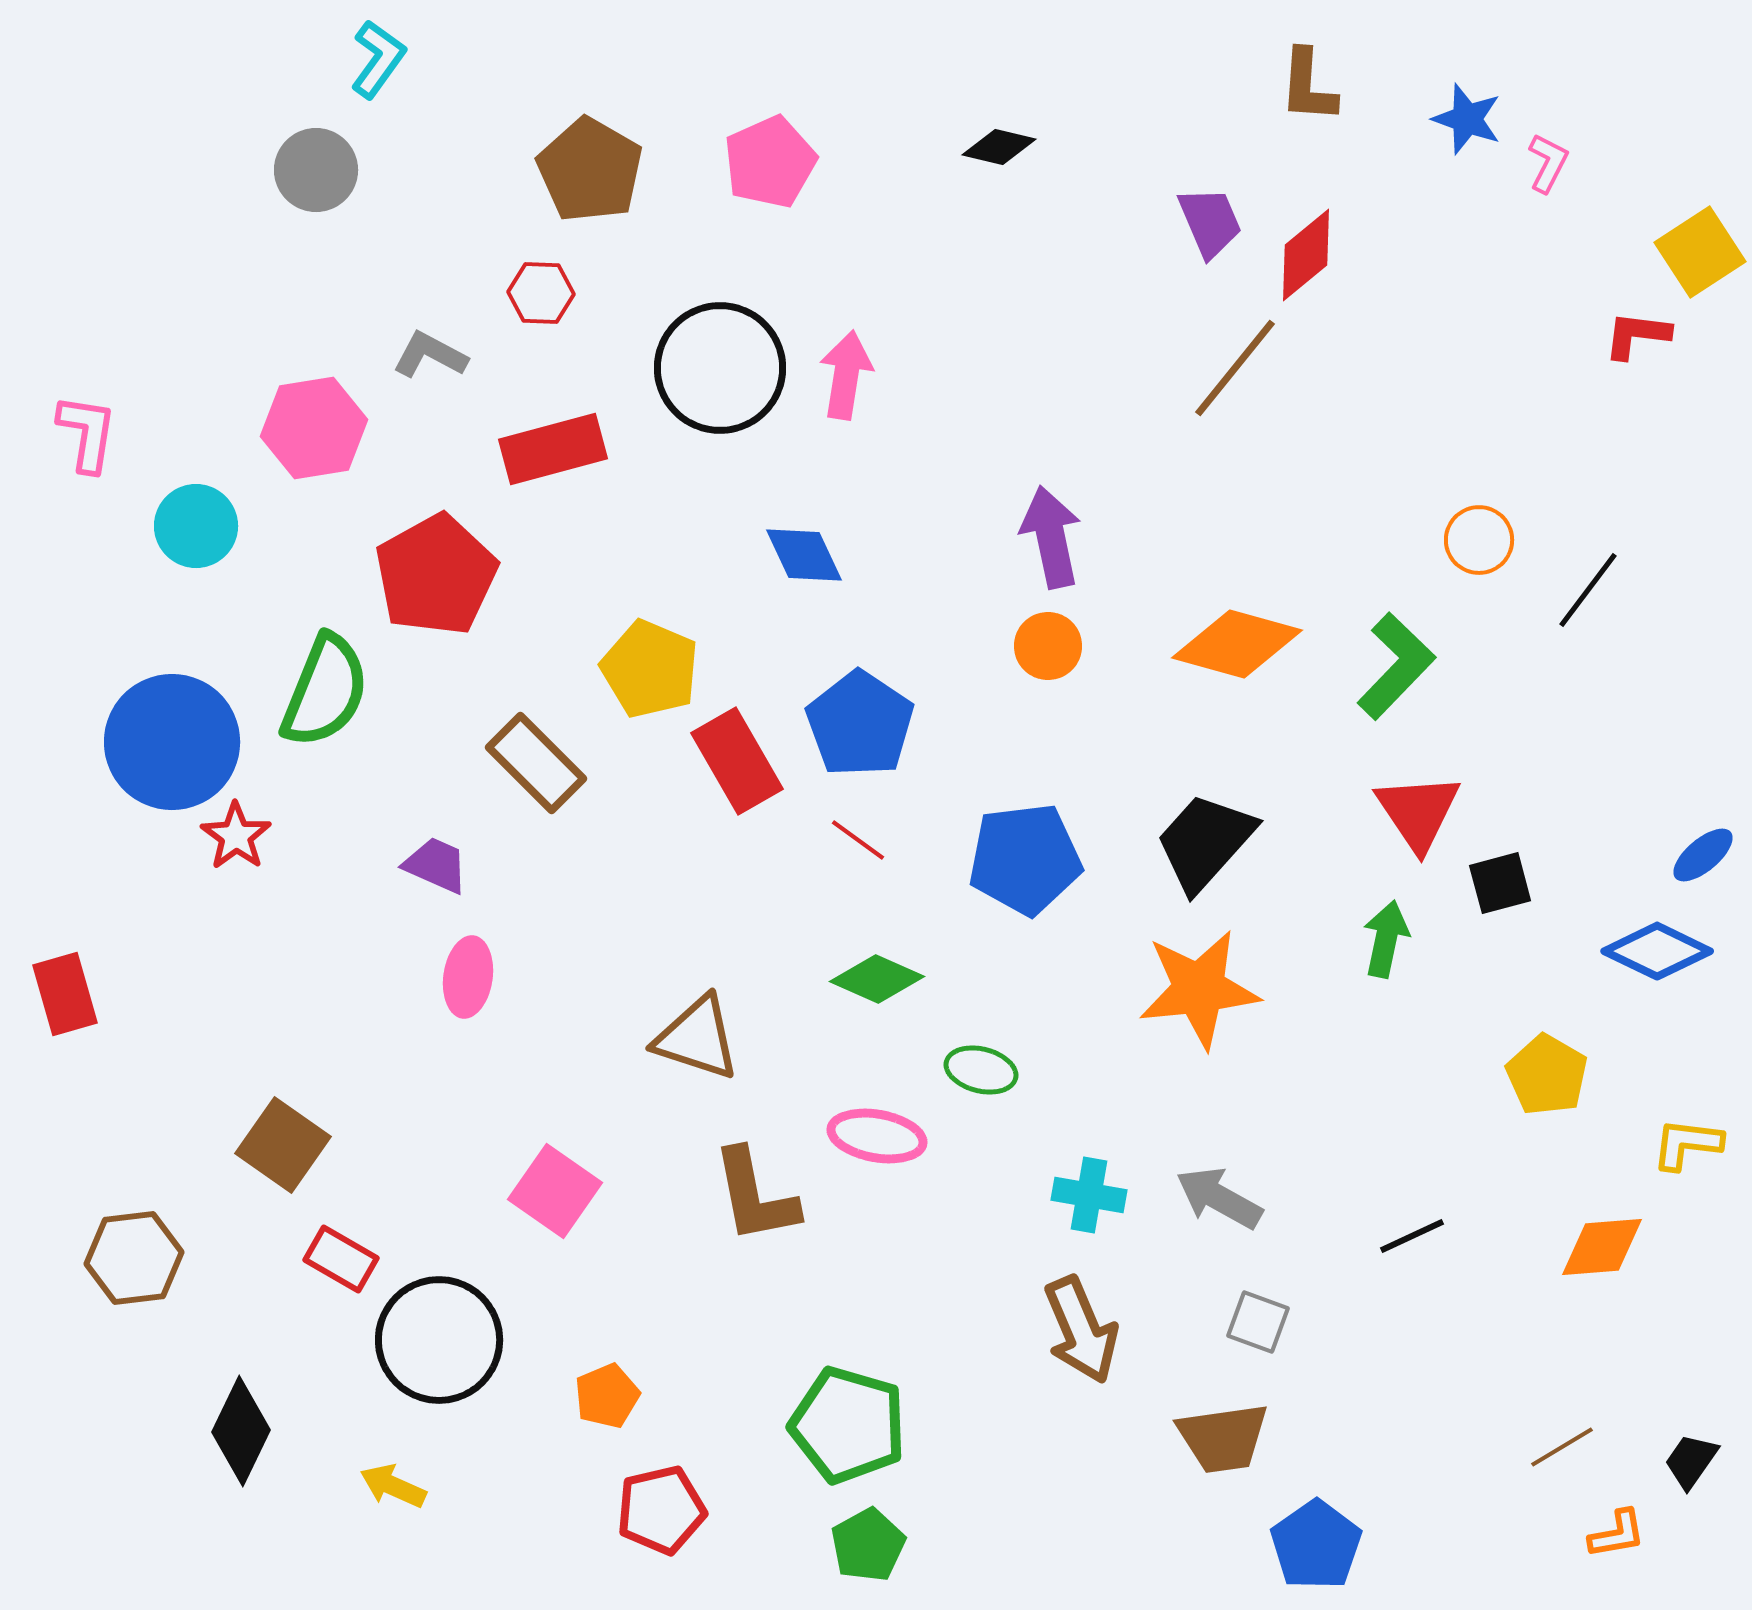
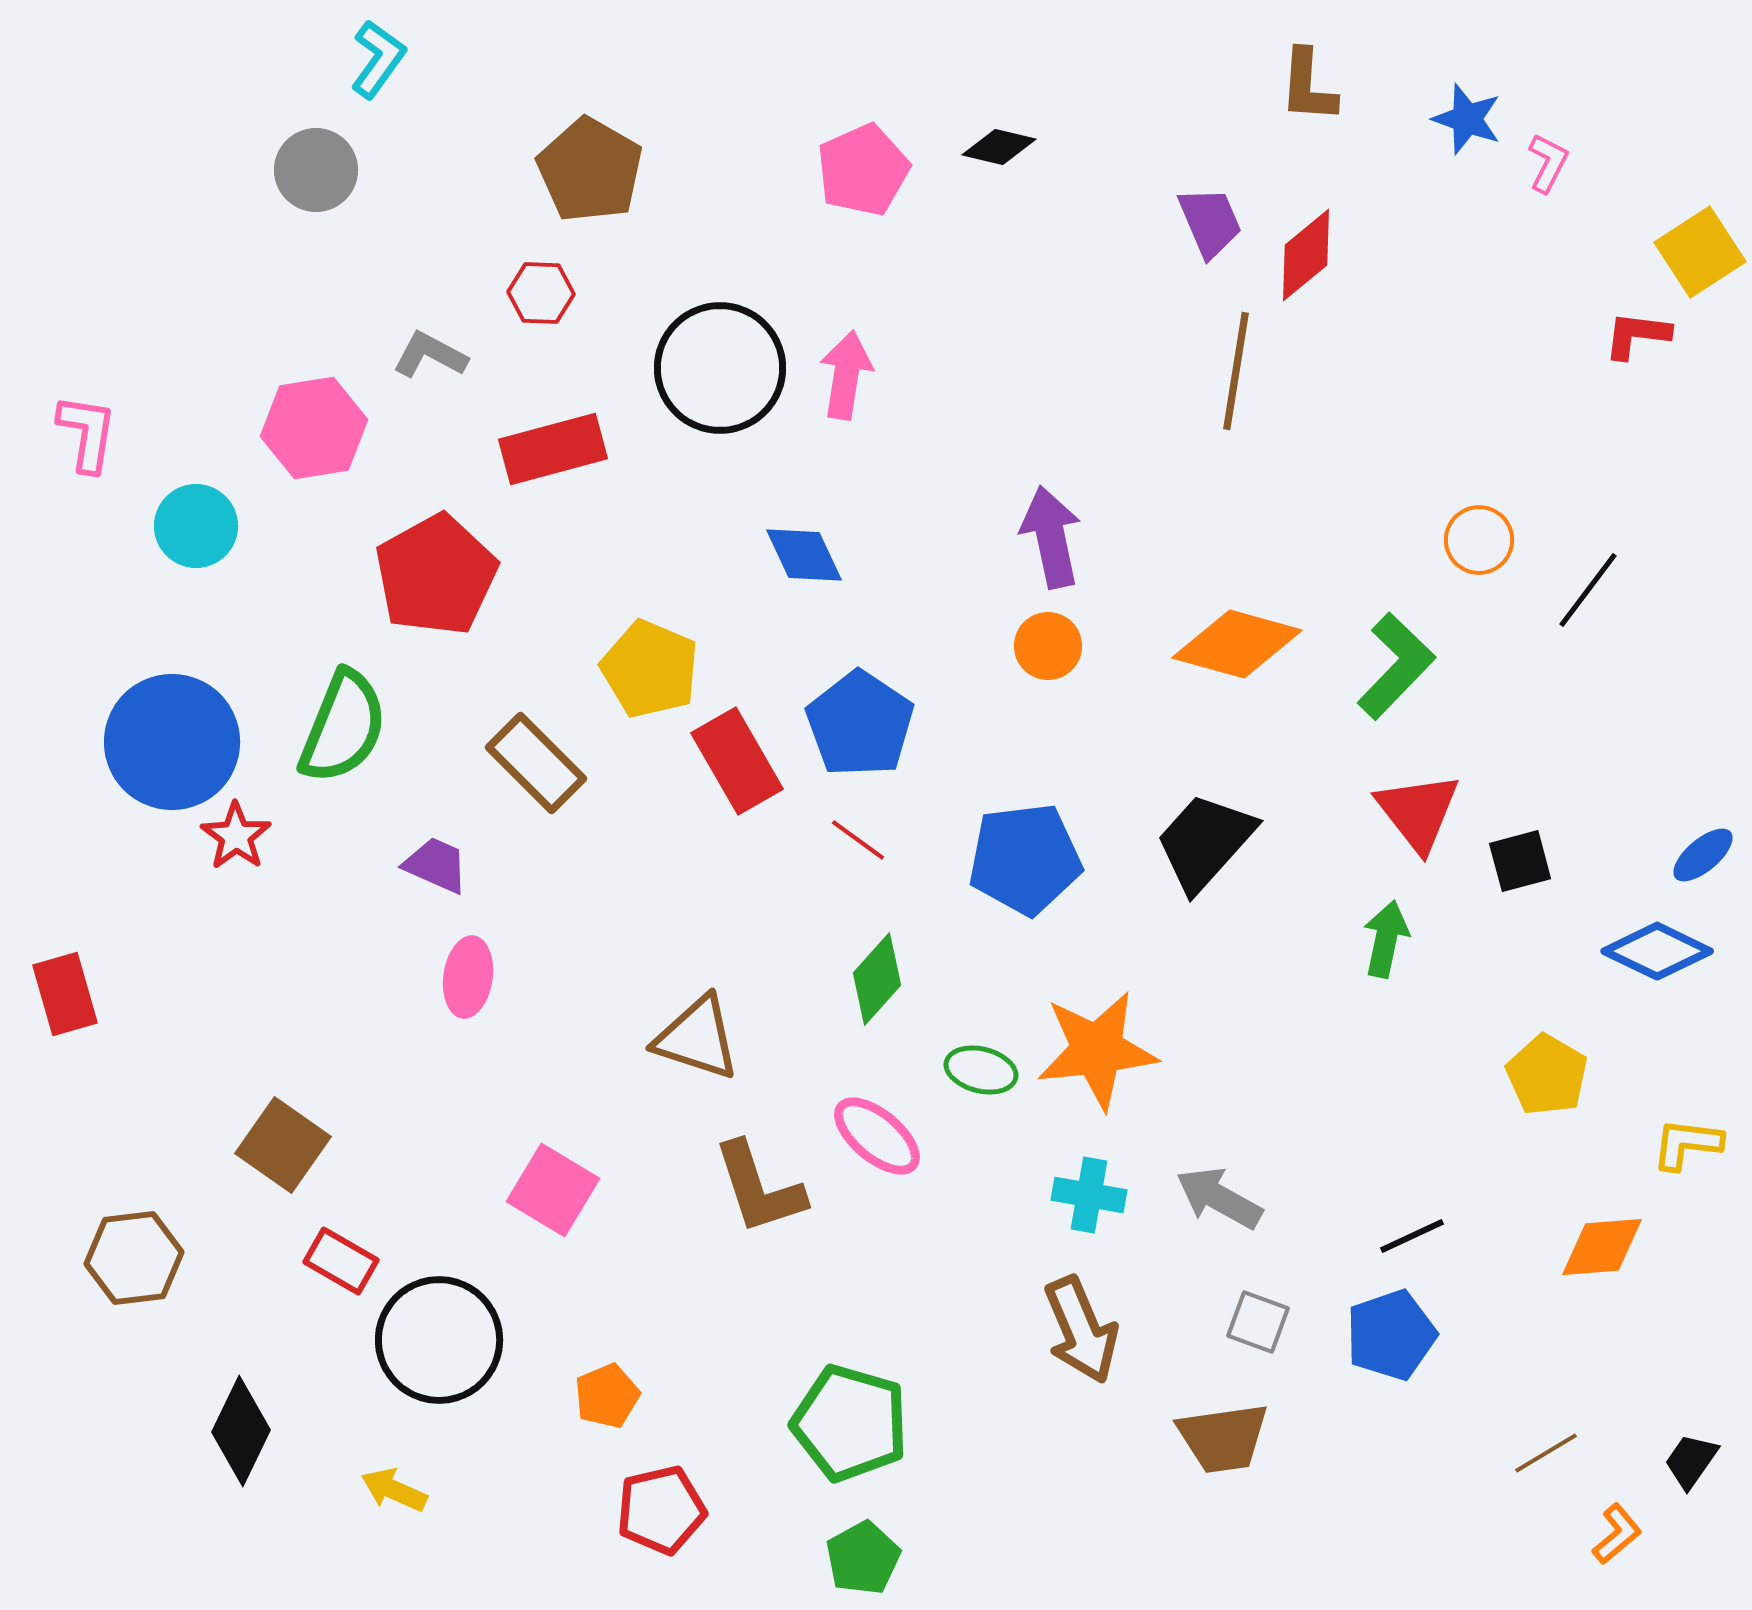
pink pentagon at (770, 162): moved 93 px right, 8 px down
brown line at (1235, 368): moved 1 px right, 3 px down; rotated 30 degrees counterclockwise
green semicircle at (325, 691): moved 18 px right, 36 px down
red triangle at (1418, 812): rotated 4 degrees counterclockwise
black square at (1500, 883): moved 20 px right, 22 px up
green diamond at (877, 979): rotated 72 degrees counterclockwise
orange star at (1199, 989): moved 102 px left, 61 px down
pink ellipse at (877, 1136): rotated 30 degrees clockwise
pink square at (555, 1191): moved 2 px left, 1 px up; rotated 4 degrees counterclockwise
brown L-shape at (755, 1196): moved 4 px right, 8 px up; rotated 7 degrees counterclockwise
red rectangle at (341, 1259): moved 2 px down
green pentagon at (848, 1425): moved 2 px right, 2 px up
brown line at (1562, 1447): moved 16 px left, 6 px down
yellow arrow at (393, 1486): moved 1 px right, 4 px down
orange L-shape at (1617, 1534): rotated 30 degrees counterclockwise
green pentagon at (868, 1545): moved 5 px left, 13 px down
blue pentagon at (1316, 1545): moved 75 px right, 210 px up; rotated 16 degrees clockwise
